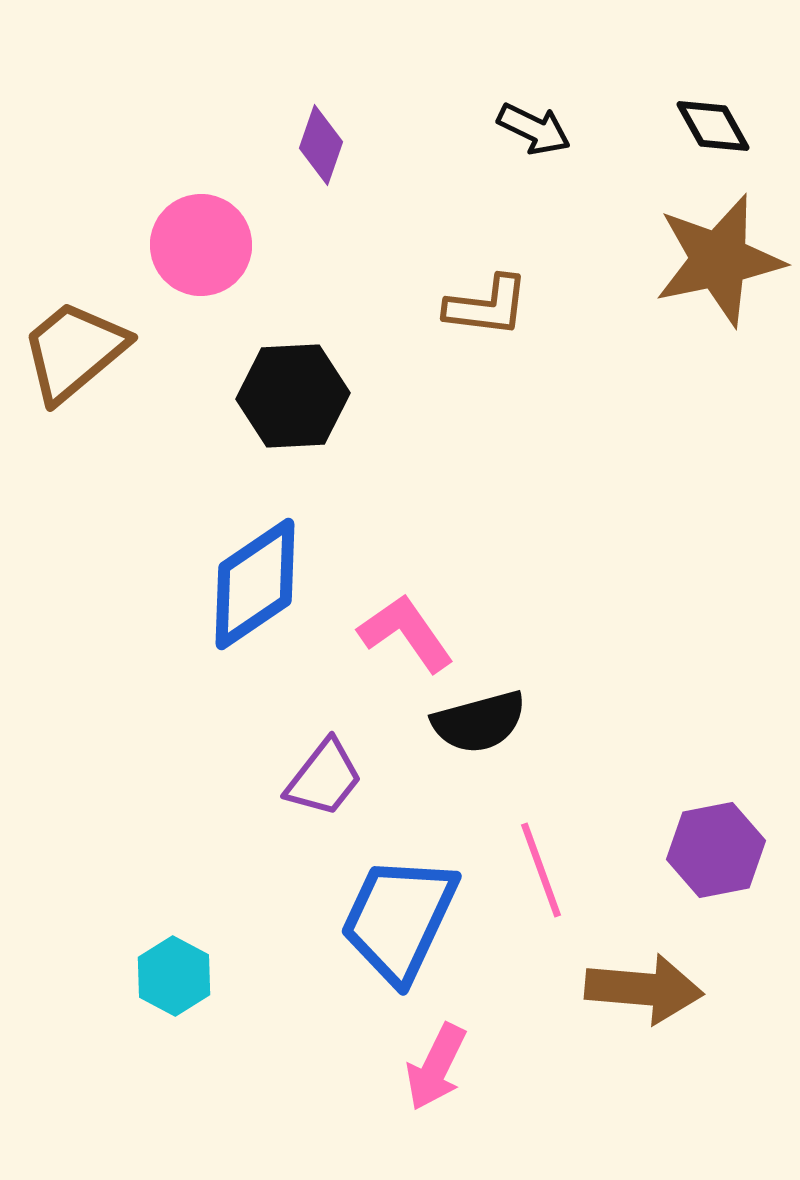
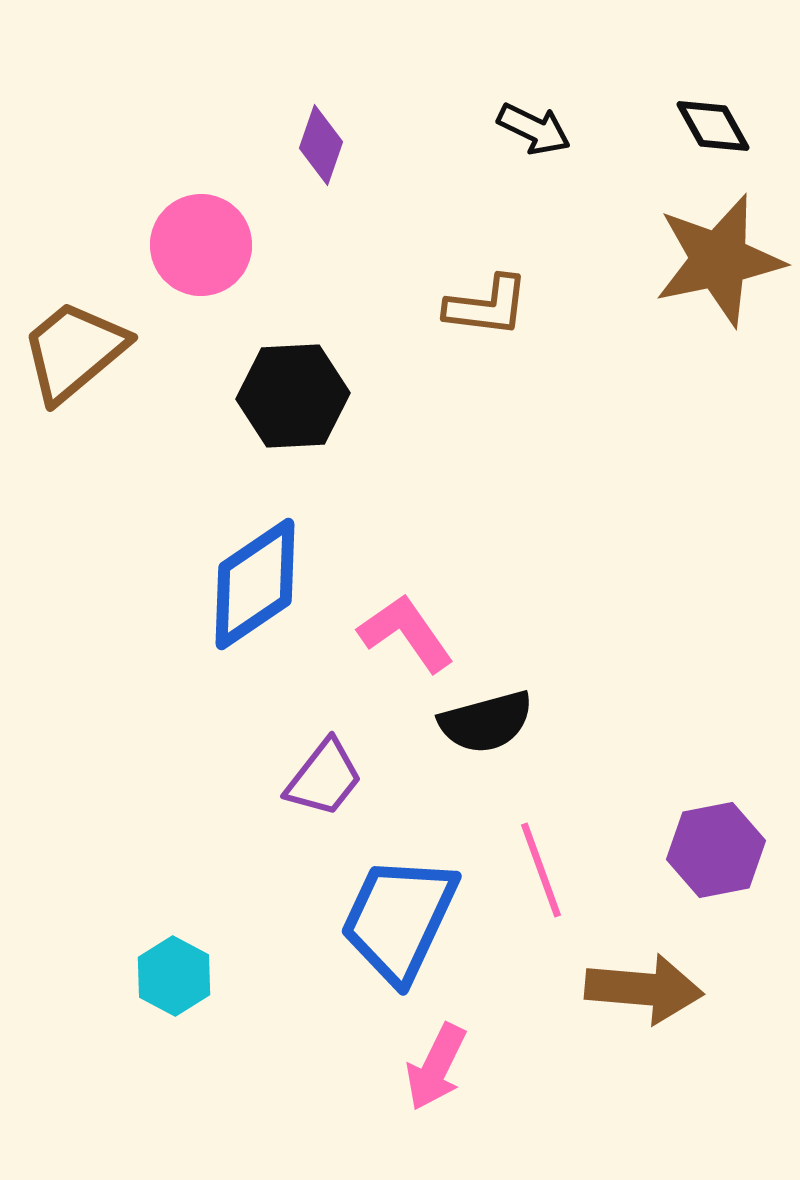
black semicircle: moved 7 px right
